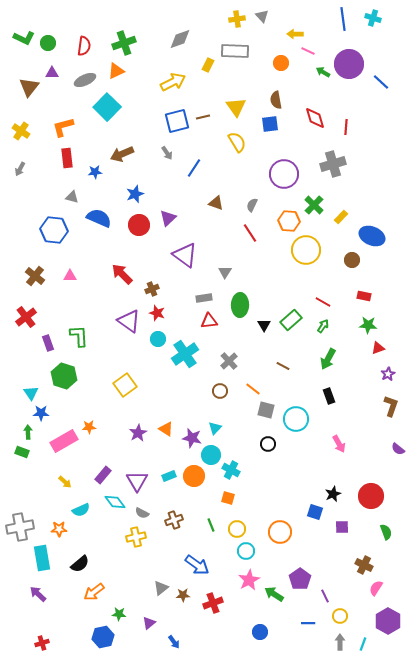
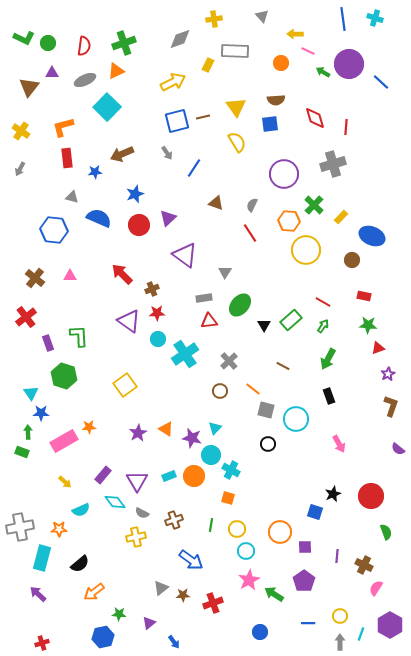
cyan cross at (373, 18): moved 2 px right
yellow cross at (237, 19): moved 23 px left
brown semicircle at (276, 100): rotated 84 degrees counterclockwise
brown cross at (35, 276): moved 2 px down
green ellipse at (240, 305): rotated 40 degrees clockwise
red star at (157, 313): rotated 21 degrees counterclockwise
green line at (211, 525): rotated 32 degrees clockwise
purple square at (342, 527): moved 37 px left, 20 px down
cyan rectangle at (42, 558): rotated 25 degrees clockwise
blue arrow at (197, 565): moved 6 px left, 5 px up
purple pentagon at (300, 579): moved 4 px right, 2 px down
purple line at (325, 596): moved 12 px right, 40 px up; rotated 32 degrees clockwise
purple hexagon at (388, 621): moved 2 px right, 4 px down
cyan line at (363, 644): moved 2 px left, 10 px up
